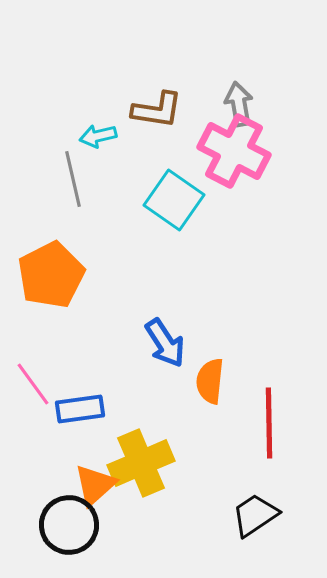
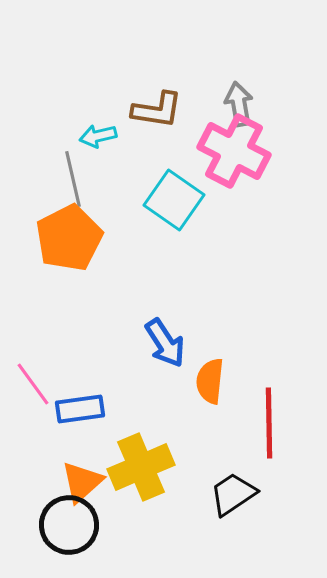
orange pentagon: moved 18 px right, 37 px up
yellow cross: moved 4 px down
orange triangle: moved 13 px left, 3 px up
black trapezoid: moved 22 px left, 21 px up
